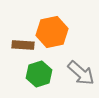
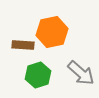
green hexagon: moved 1 px left, 1 px down
